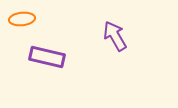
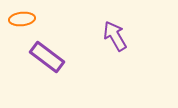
purple rectangle: rotated 24 degrees clockwise
